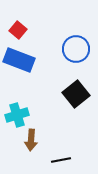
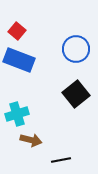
red square: moved 1 px left, 1 px down
cyan cross: moved 1 px up
brown arrow: rotated 80 degrees counterclockwise
